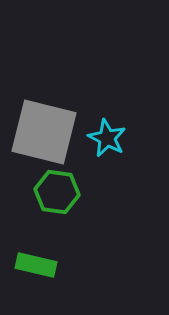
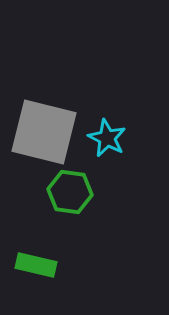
green hexagon: moved 13 px right
